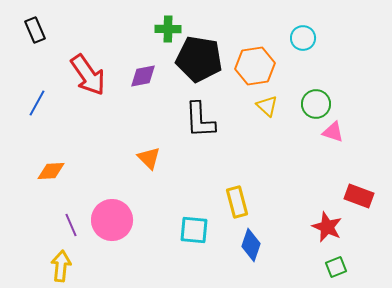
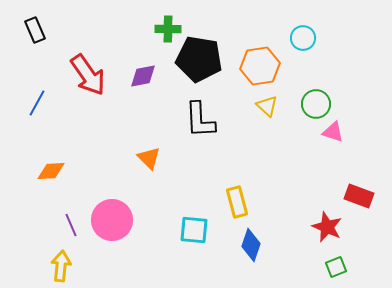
orange hexagon: moved 5 px right
